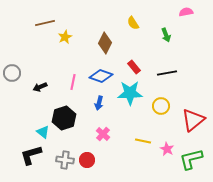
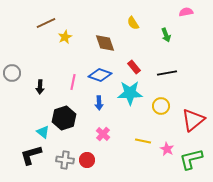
brown line: moved 1 px right; rotated 12 degrees counterclockwise
brown diamond: rotated 45 degrees counterclockwise
blue diamond: moved 1 px left, 1 px up
black arrow: rotated 64 degrees counterclockwise
blue arrow: rotated 16 degrees counterclockwise
